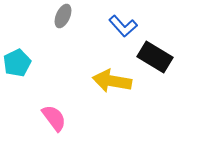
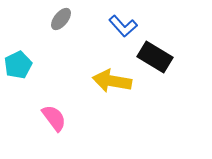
gray ellipse: moved 2 px left, 3 px down; rotated 15 degrees clockwise
cyan pentagon: moved 1 px right, 2 px down
